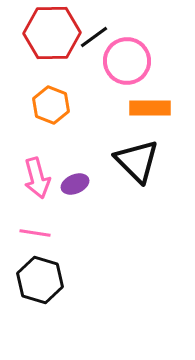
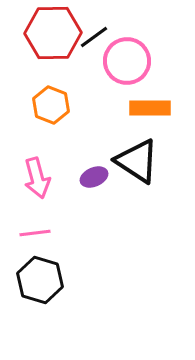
red hexagon: moved 1 px right
black triangle: rotated 12 degrees counterclockwise
purple ellipse: moved 19 px right, 7 px up
pink line: rotated 16 degrees counterclockwise
